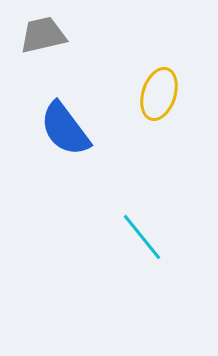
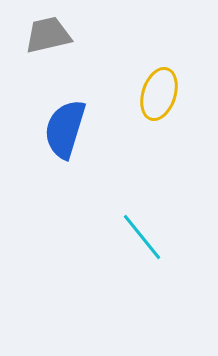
gray trapezoid: moved 5 px right
blue semicircle: rotated 54 degrees clockwise
